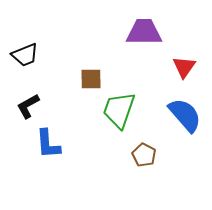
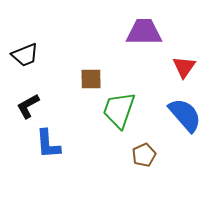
brown pentagon: rotated 20 degrees clockwise
